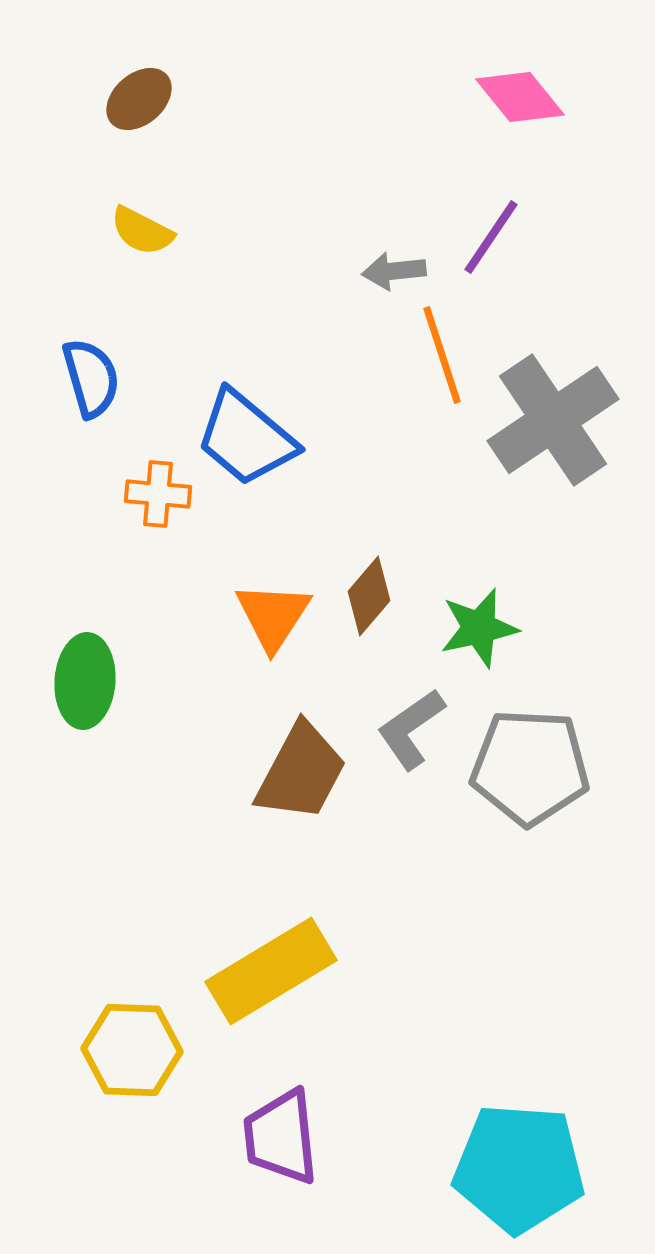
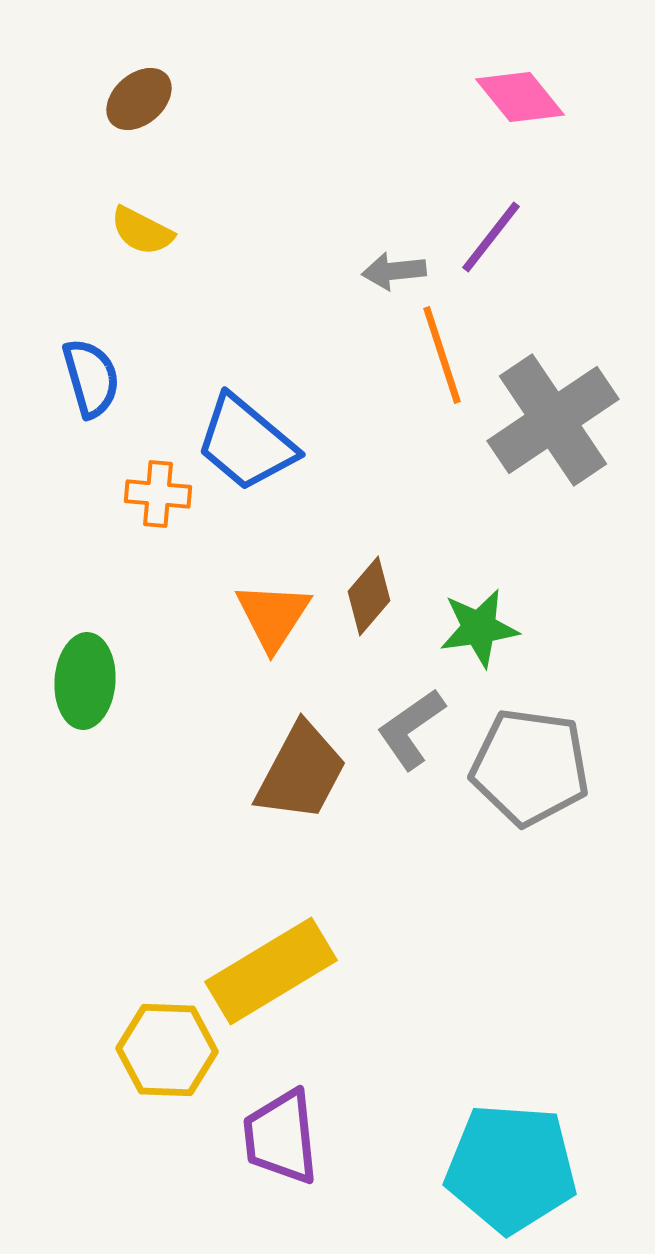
purple line: rotated 4 degrees clockwise
blue trapezoid: moved 5 px down
green star: rotated 4 degrees clockwise
gray pentagon: rotated 5 degrees clockwise
yellow hexagon: moved 35 px right
cyan pentagon: moved 8 px left
